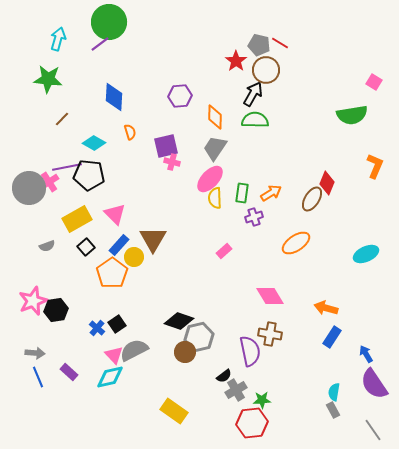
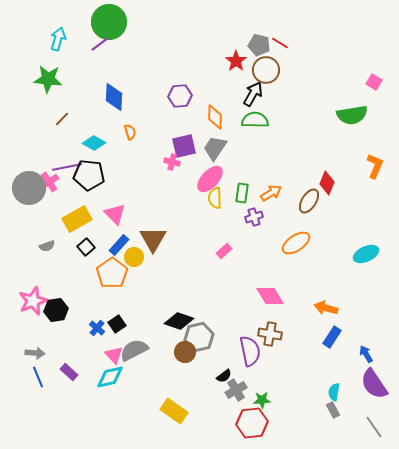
purple square at (166, 146): moved 18 px right
brown ellipse at (312, 199): moved 3 px left, 2 px down
gray line at (373, 430): moved 1 px right, 3 px up
